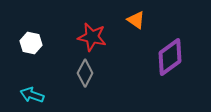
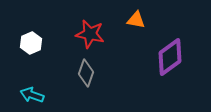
orange triangle: rotated 24 degrees counterclockwise
red star: moved 2 px left, 3 px up
white hexagon: rotated 25 degrees clockwise
gray diamond: moved 1 px right; rotated 8 degrees counterclockwise
